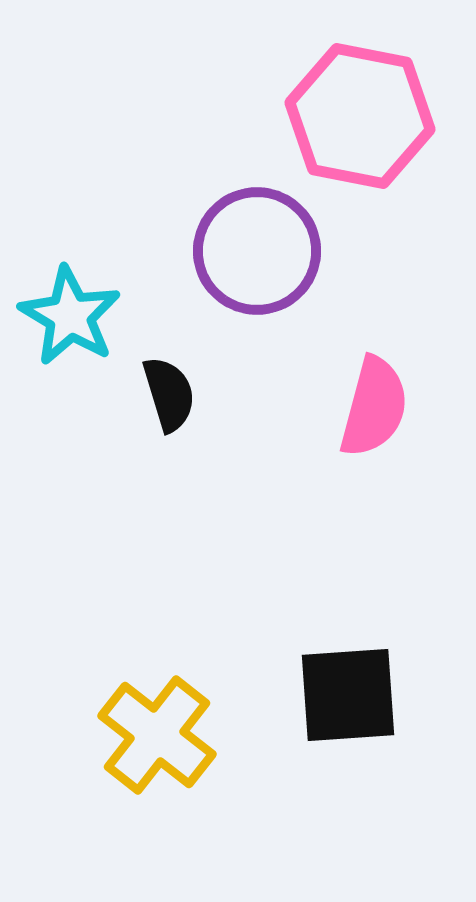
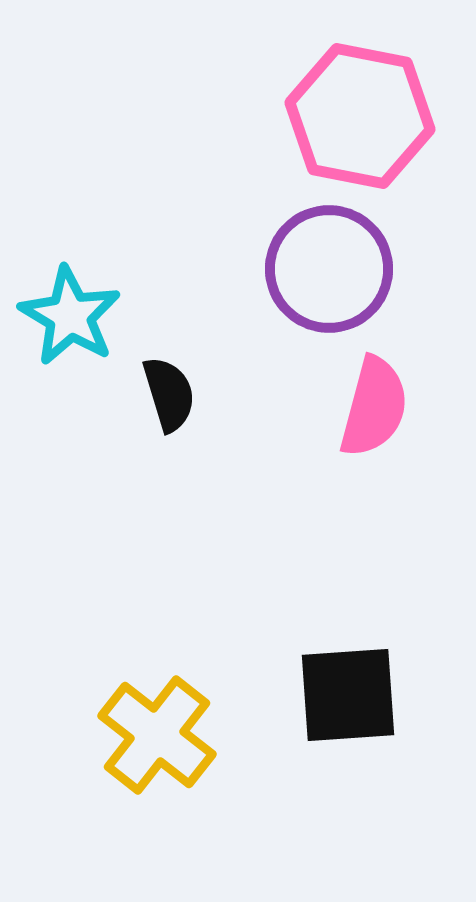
purple circle: moved 72 px right, 18 px down
